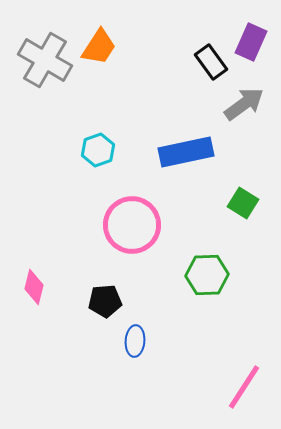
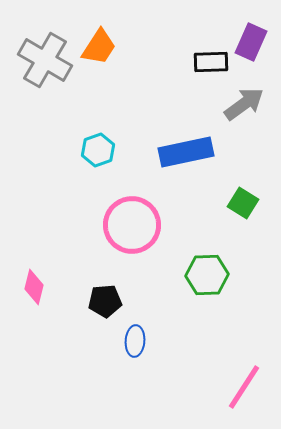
black rectangle: rotated 56 degrees counterclockwise
